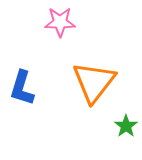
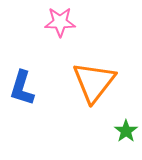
green star: moved 5 px down
